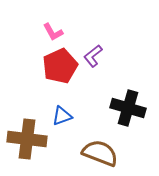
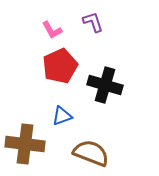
pink L-shape: moved 1 px left, 2 px up
purple L-shape: moved 34 px up; rotated 110 degrees clockwise
black cross: moved 23 px left, 23 px up
brown cross: moved 2 px left, 5 px down
brown semicircle: moved 9 px left
